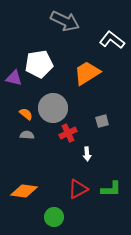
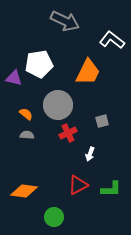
orange trapezoid: moved 1 px right, 1 px up; rotated 148 degrees clockwise
gray circle: moved 5 px right, 3 px up
white arrow: moved 3 px right; rotated 24 degrees clockwise
red triangle: moved 4 px up
